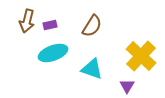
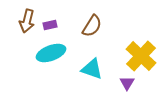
cyan ellipse: moved 2 px left
purple triangle: moved 3 px up
